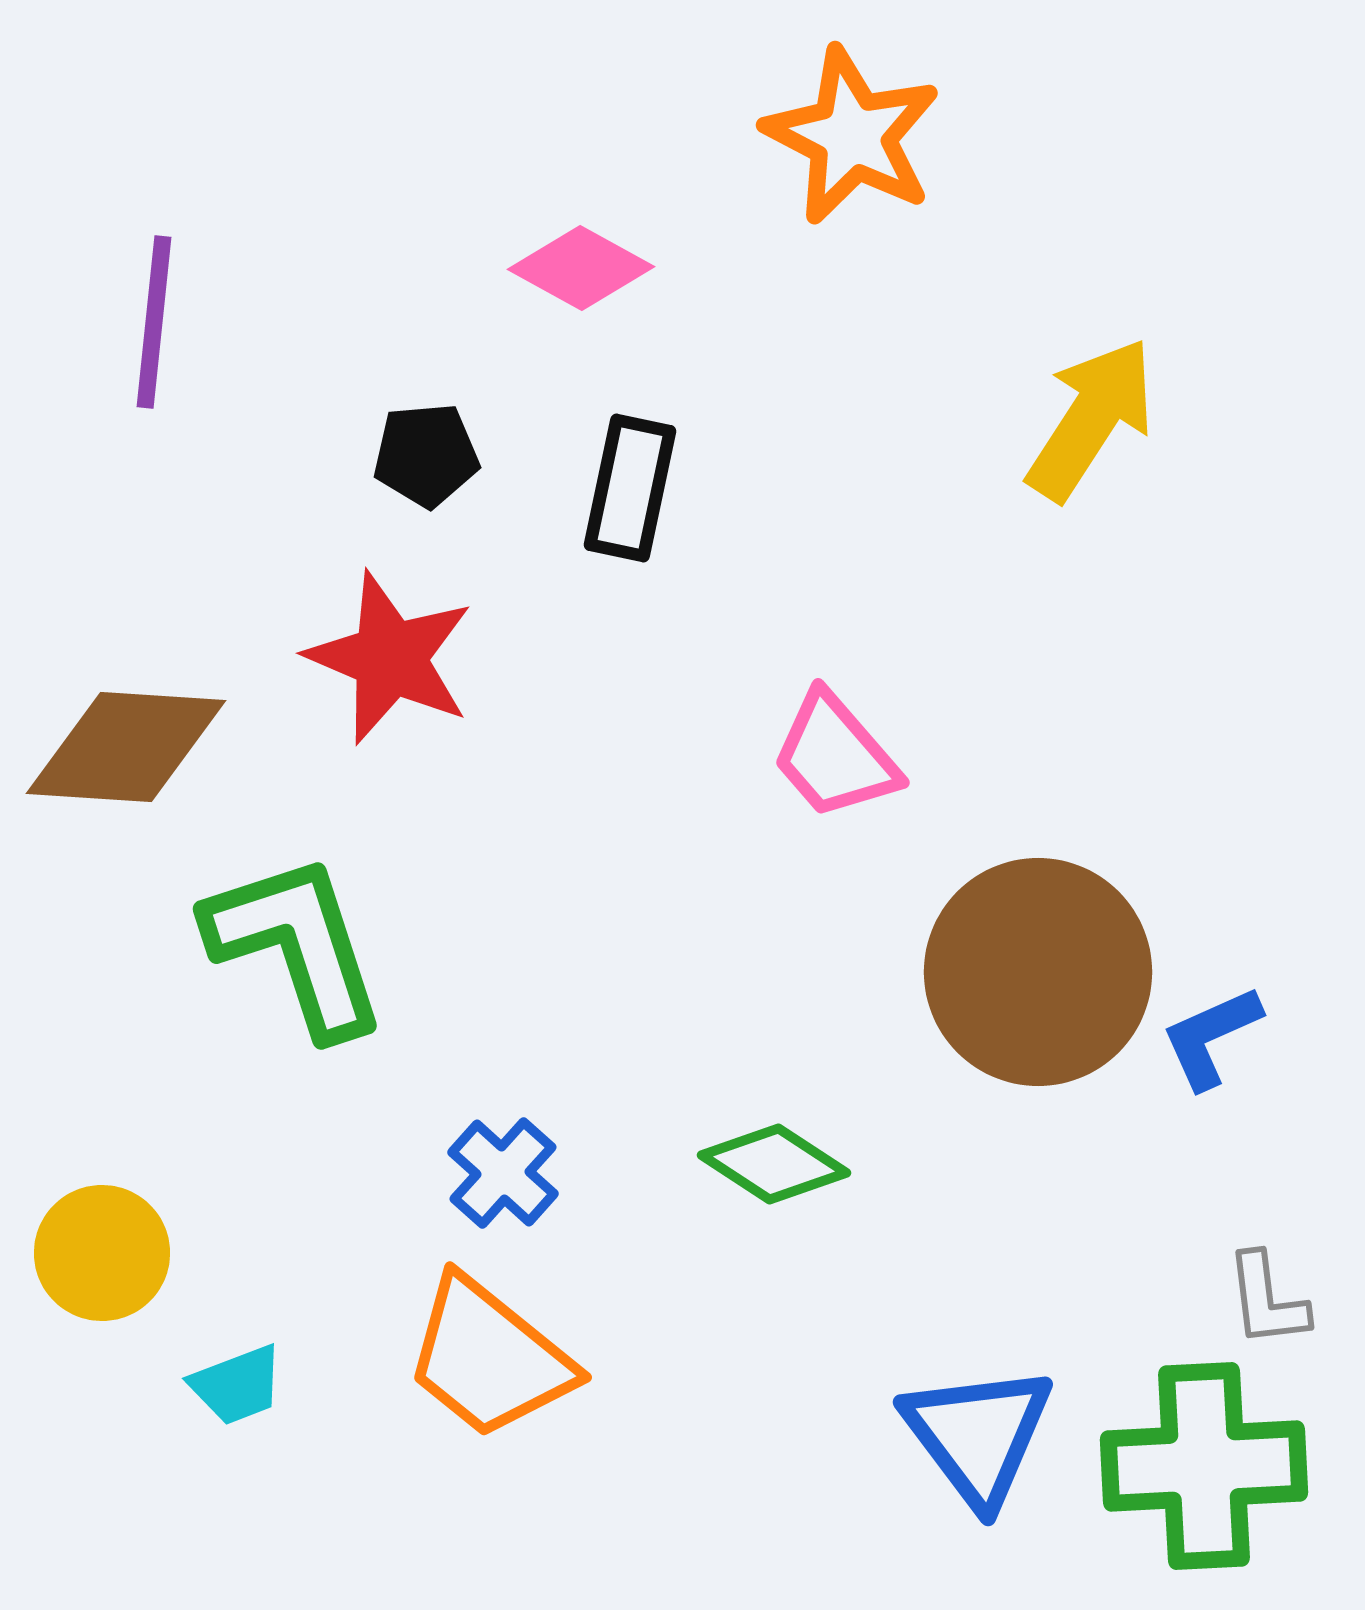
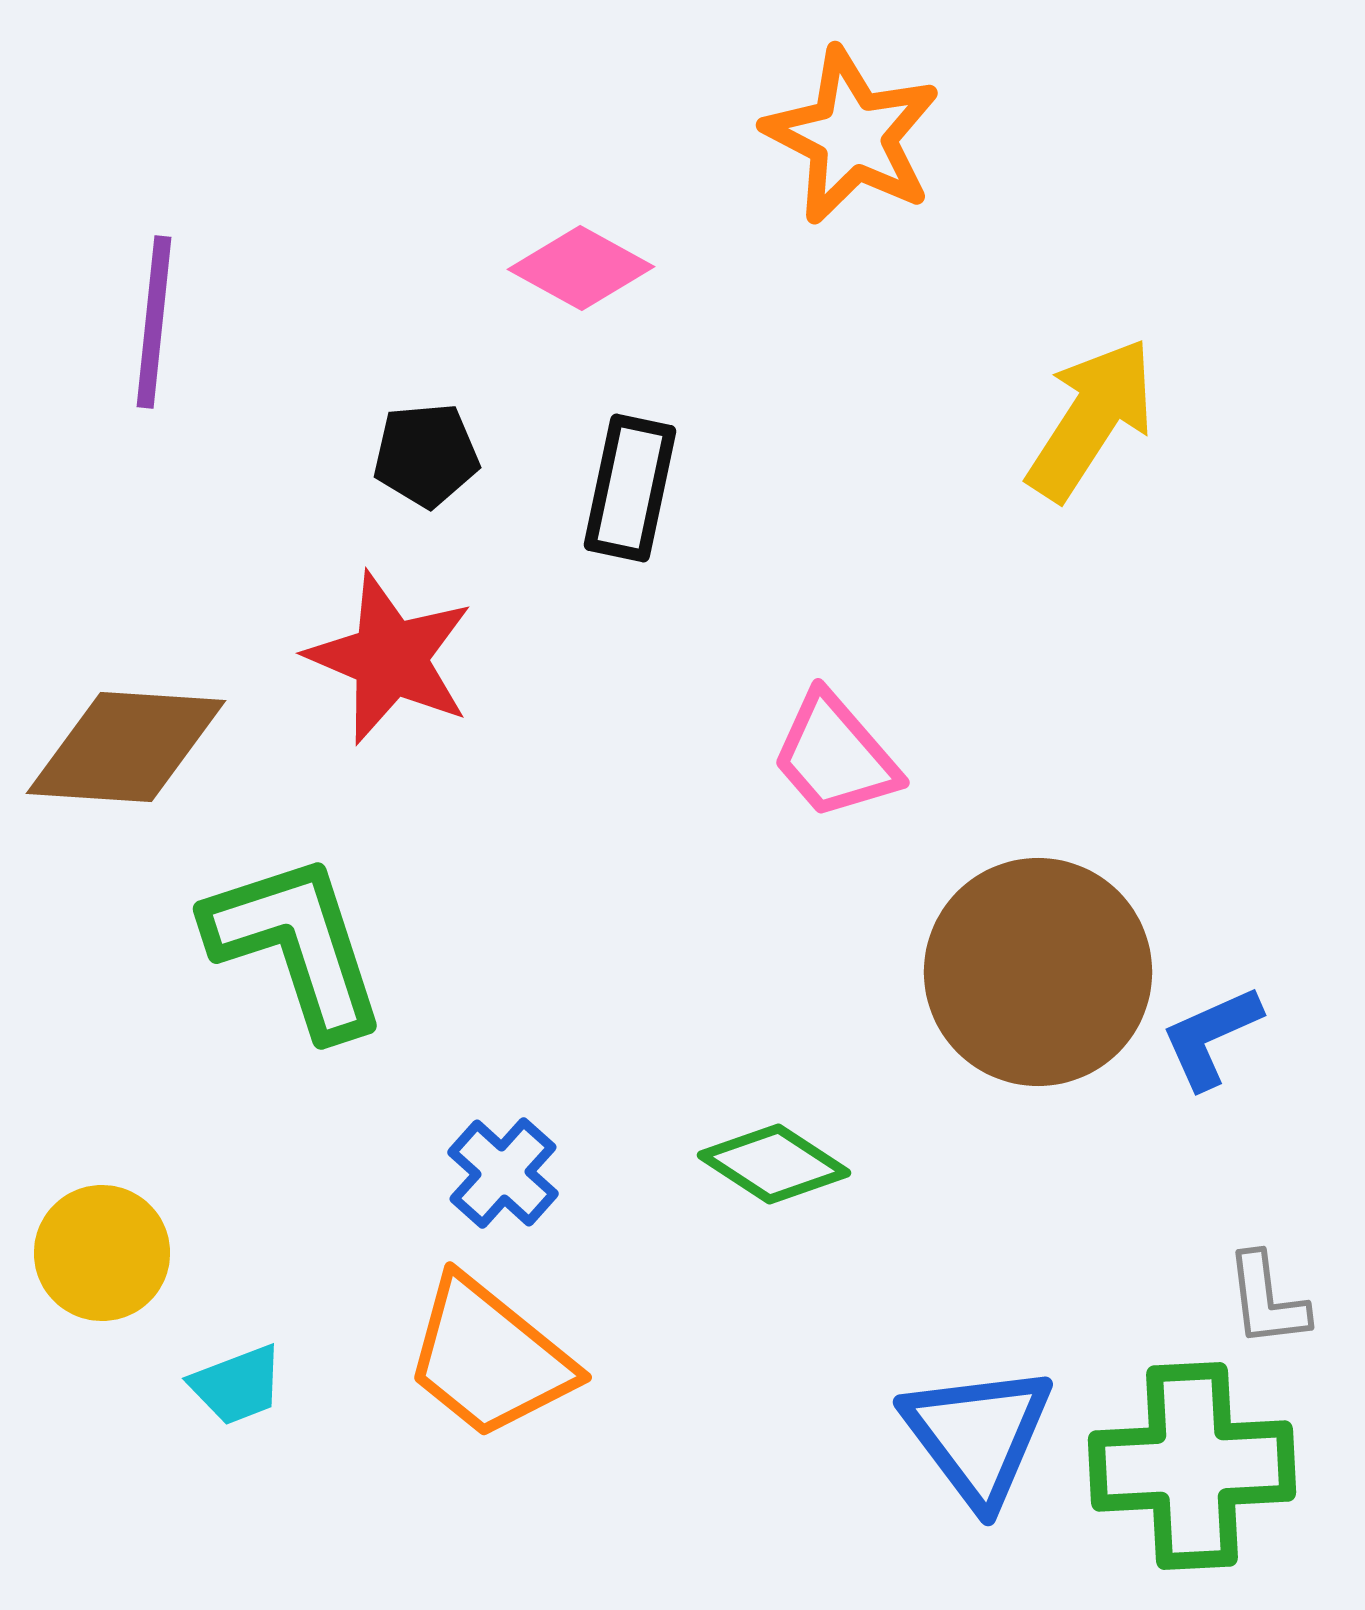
green cross: moved 12 px left
